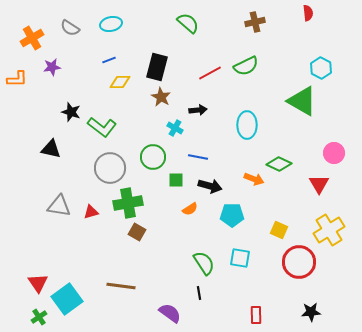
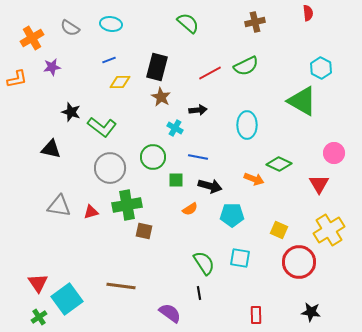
cyan ellipse at (111, 24): rotated 20 degrees clockwise
orange L-shape at (17, 79): rotated 10 degrees counterclockwise
green cross at (128, 203): moved 1 px left, 2 px down
brown square at (137, 232): moved 7 px right, 1 px up; rotated 18 degrees counterclockwise
black star at (311, 312): rotated 12 degrees clockwise
